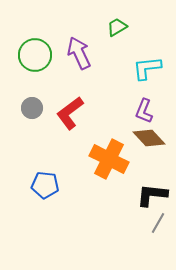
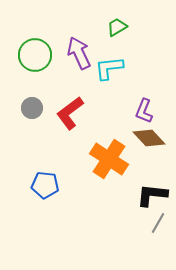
cyan L-shape: moved 38 px left
orange cross: rotated 6 degrees clockwise
